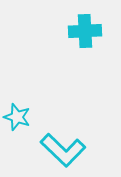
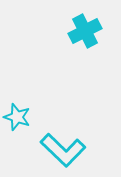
cyan cross: rotated 24 degrees counterclockwise
